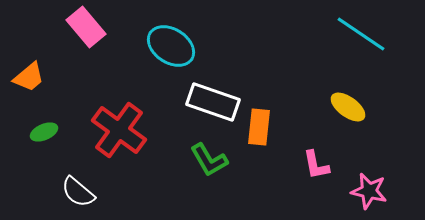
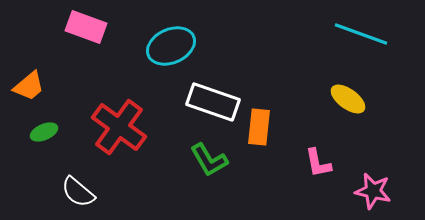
pink rectangle: rotated 30 degrees counterclockwise
cyan line: rotated 14 degrees counterclockwise
cyan ellipse: rotated 57 degrees counterclockwise
orange trapezoid: moved 9 px down
yellow ellipse: moved 8 px up
red cross: moved 3 px up
pink L-shape: moved 2 px right, 2 px up
pink star: moved 4 px right
